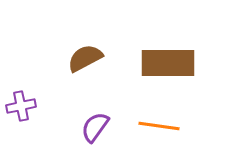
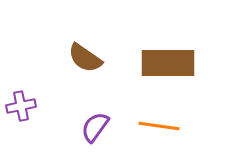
brown semicircle: rotated 117 degrees counterclockwise
